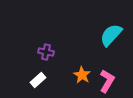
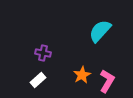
cyan semicircle: moved 11 px left, 4 px up
purple cross: moved 3 px left, 1 px down
orange star: rotated 12 degrees clockwise
